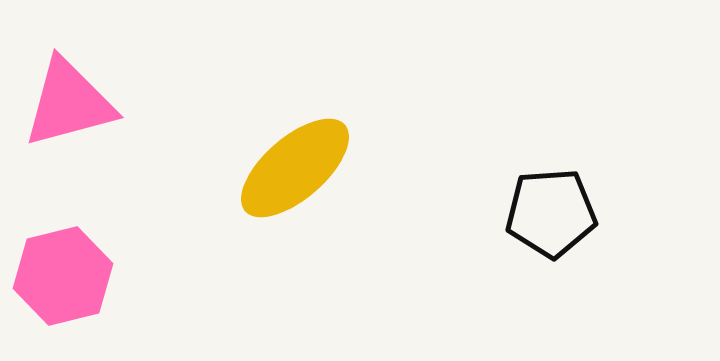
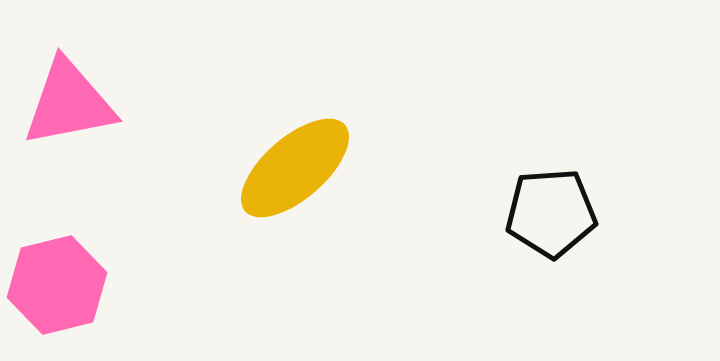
pink triangle: rotated 4 degrees clockwise
pink hexagon: moved 6 px left, 9 px down
